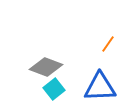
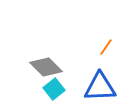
orange line: moved 2 px left, 3 px down
gray diamond: rotated 24 degrees clockwise
